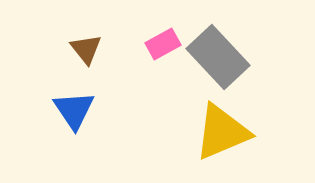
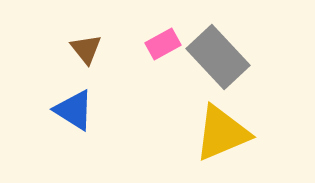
blue triangle: rotated 24 degrees counterclockwise
yellow triangle: moved 1 px down
